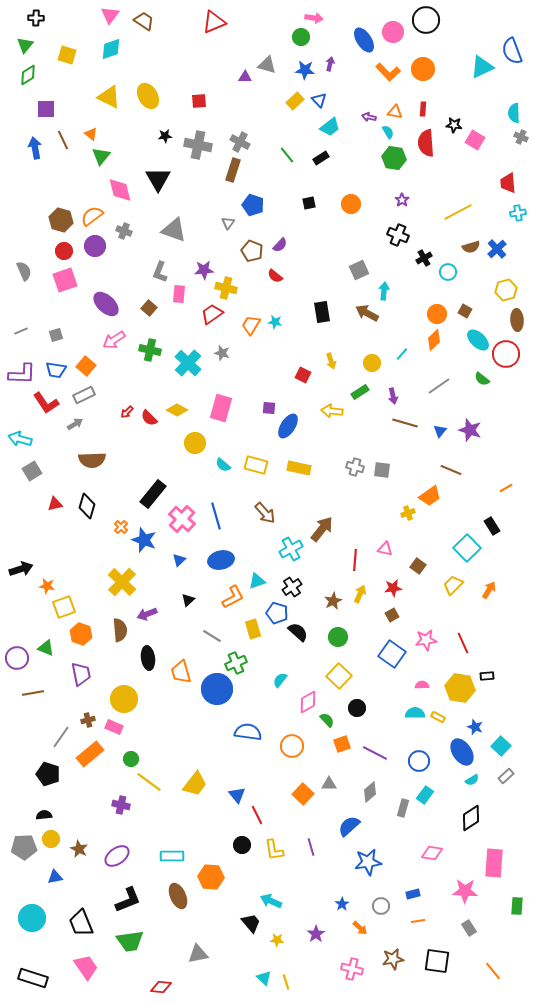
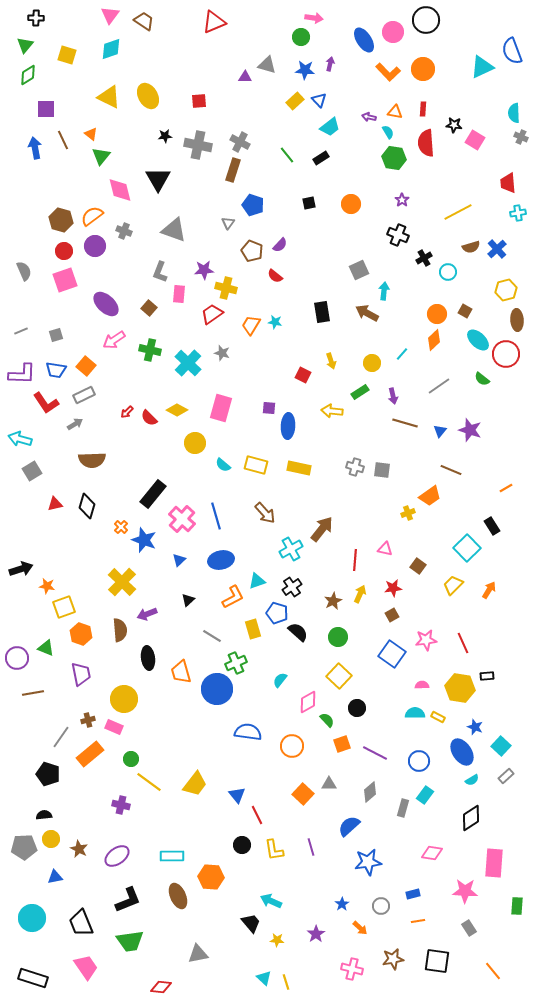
blue ellipse at (288, 426): rotated 30 degrees counterclockwise
